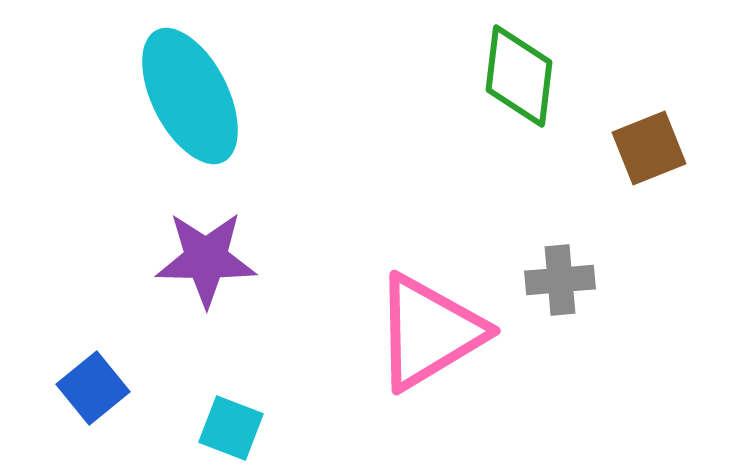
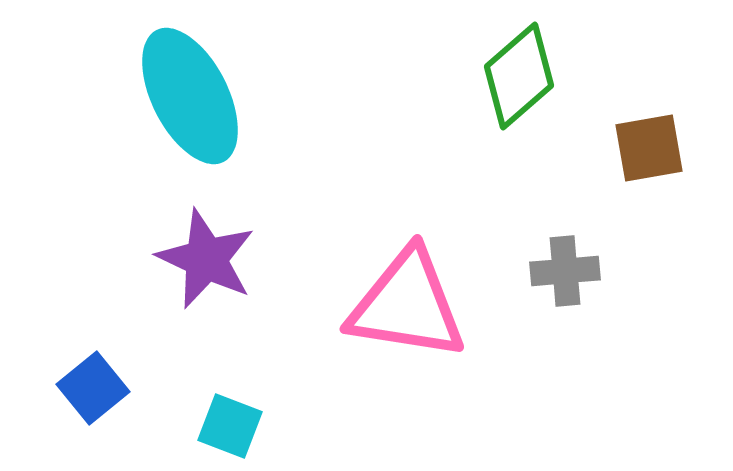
green diamond: rotated 42 degrees clockwise
brown square: rotated 12 degrees clockwise
purple star: rotated 24 degrees clockwise
gray cross: moved 5 px right, 9 px up
pink triangle: moved 22 px left, 27 px up; rotated 40 degrees clockwise
cyan square: moved 1 px left, 2 px up
